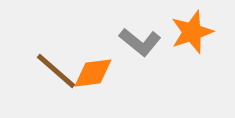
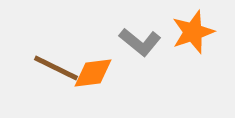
orange star: moved 1 px right
brown line: moved 3 px up; rotated 15 degrees counterclockwise
